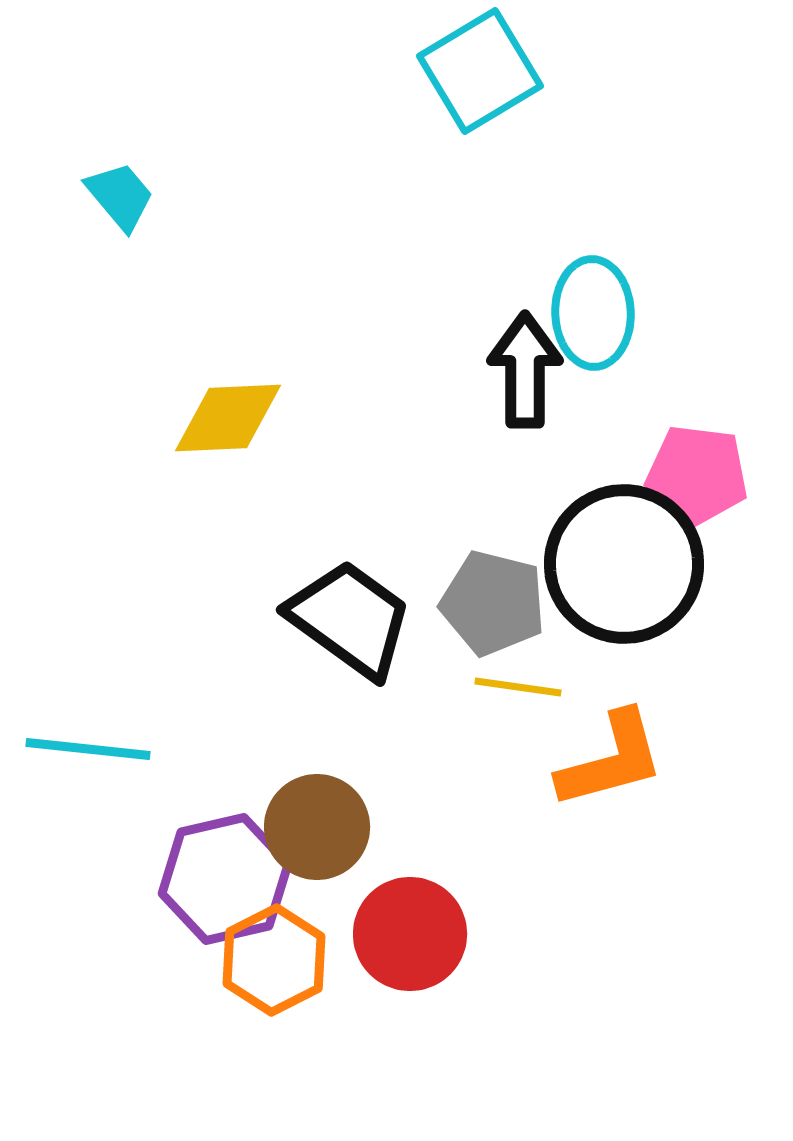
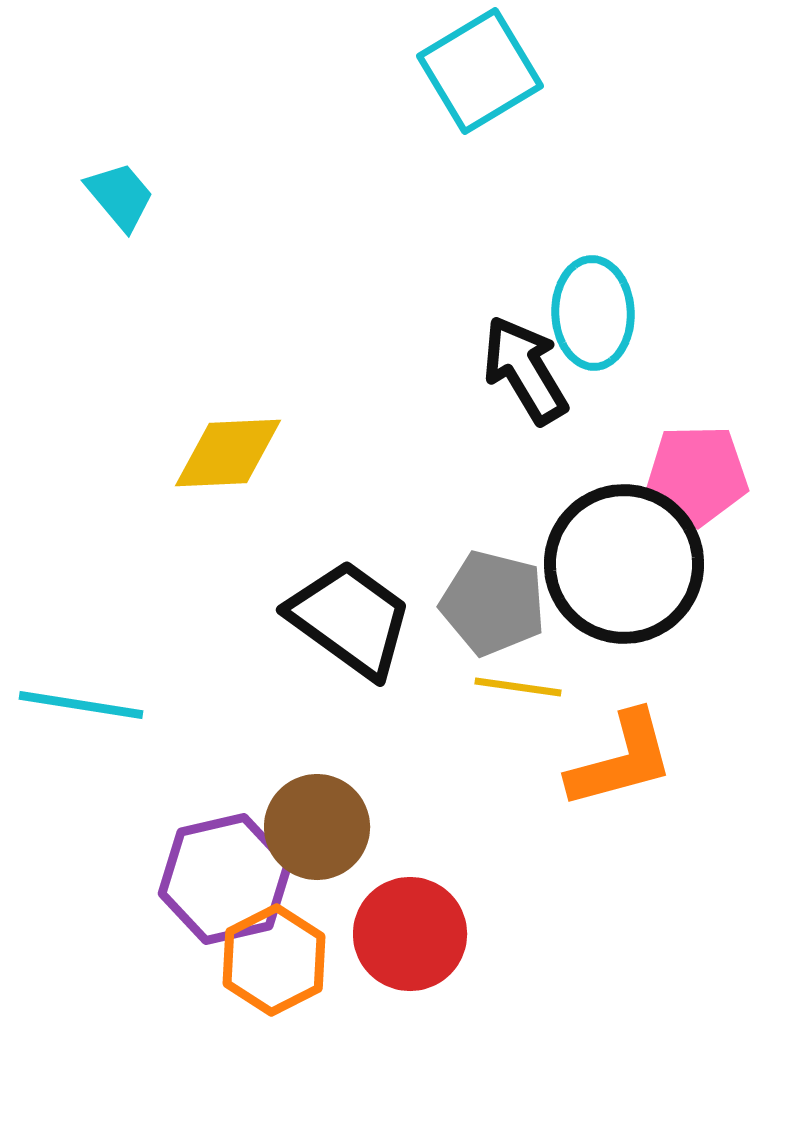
black arrow: rotated 31 degrees counterclockwise
yellow diamond: moved 35 px down
pink pentagon: rotated 8 degrees counterclockwise
cyan line: moved 7 px left, 44 px up; rotated 3 degrees clockwise
orange L-shape: moved 10 px right
